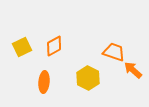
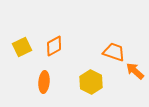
orange arrow: moved 2 px right, 1 px down
yellow hexagon: moved 3 px right, 4 px down
